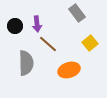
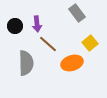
orange ellipse: moved 3 px right, 7 px up
